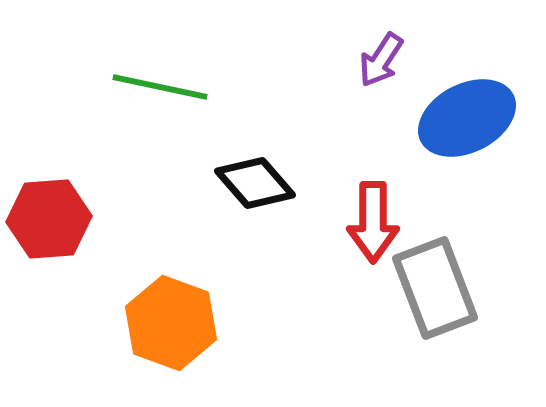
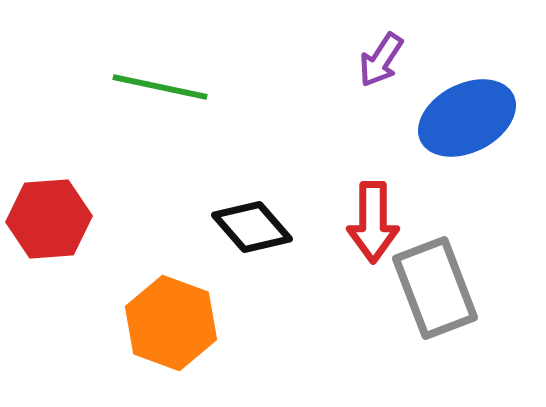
black diamond: moved 3 px left, 44 px down
